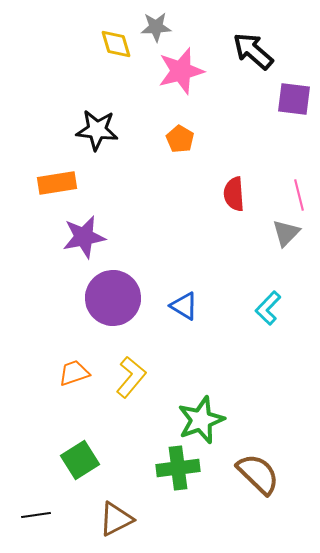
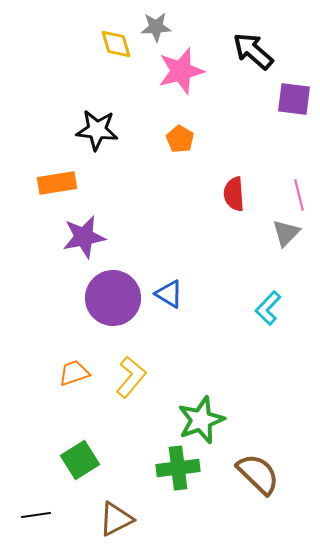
blue triangle: moved 15 px left, 12 px up
